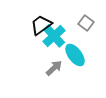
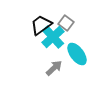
gray square: moved 20 px left
cyan cross: moved 1 px left, 1 px down
cyan ellipse: moved 2 px right, 1 px up
